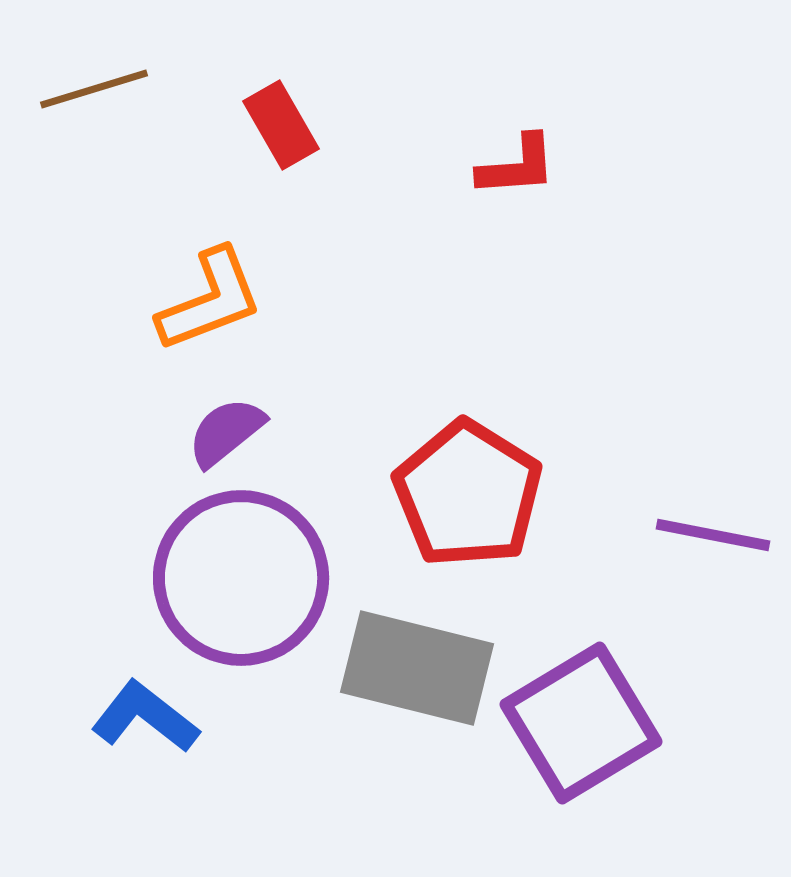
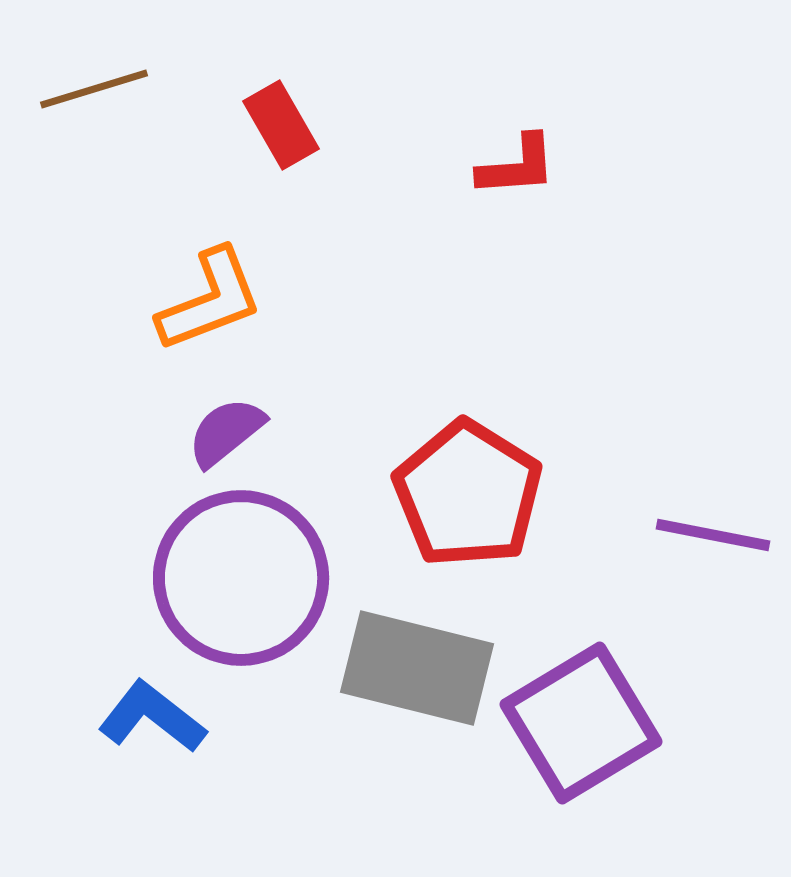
blue L-shape: moved 7 px right
